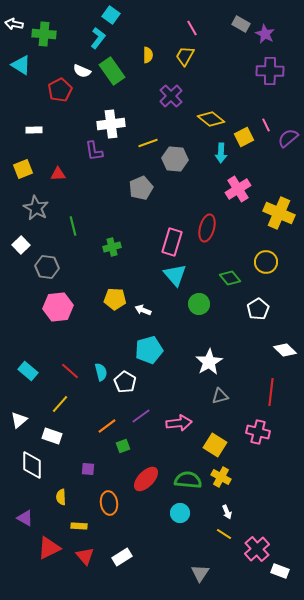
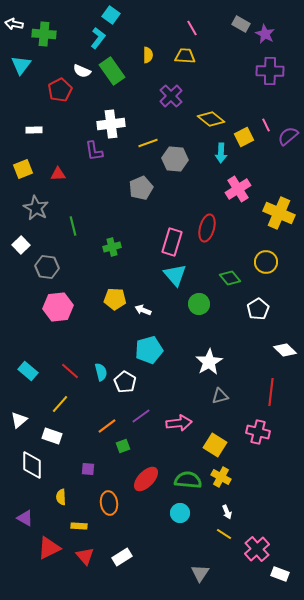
yellow trapezoid at (185, 56): rotated 65 degrees clockwise
cyan triangle at (21, 65): rotated 35 degrees clockwise
purple semicircle at (288, 138): moved 2 px up
white rectangle at (280, 571): moved 3 px down
